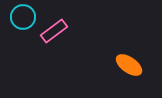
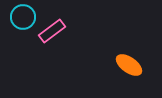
pink rectangle: moved 2 px left
